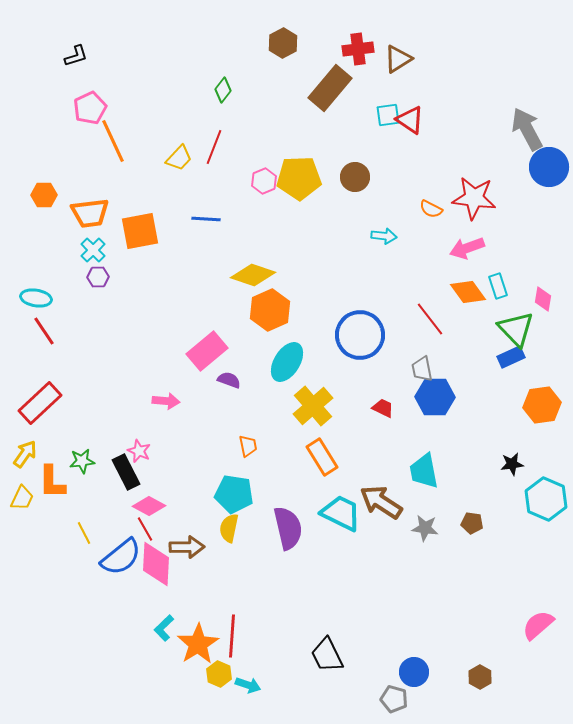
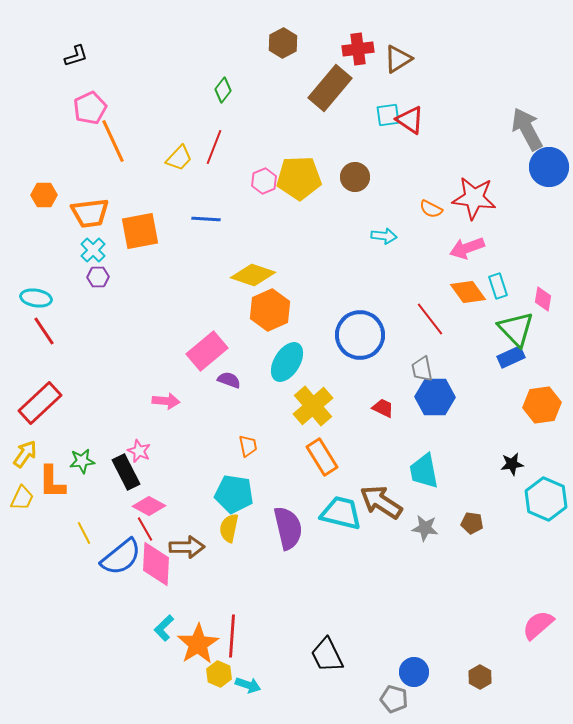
cyan trapezoid at (341, 513): rotated 12 degrees counterclockwise
